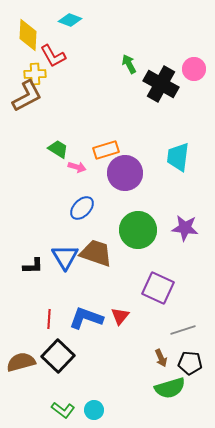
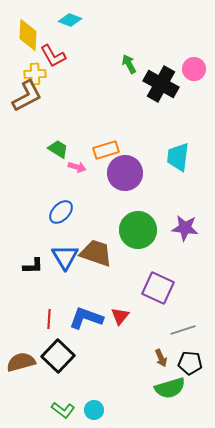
blue ellipse: moved 21 px left, 4 px down
